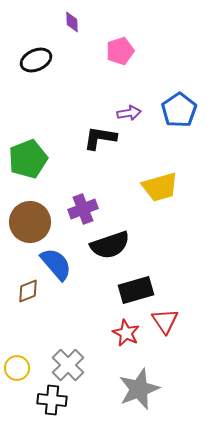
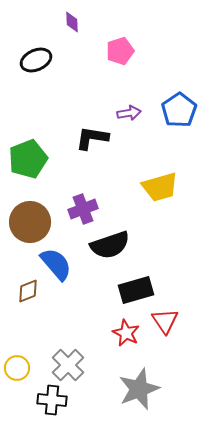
black L-shape: moved 8 px left
